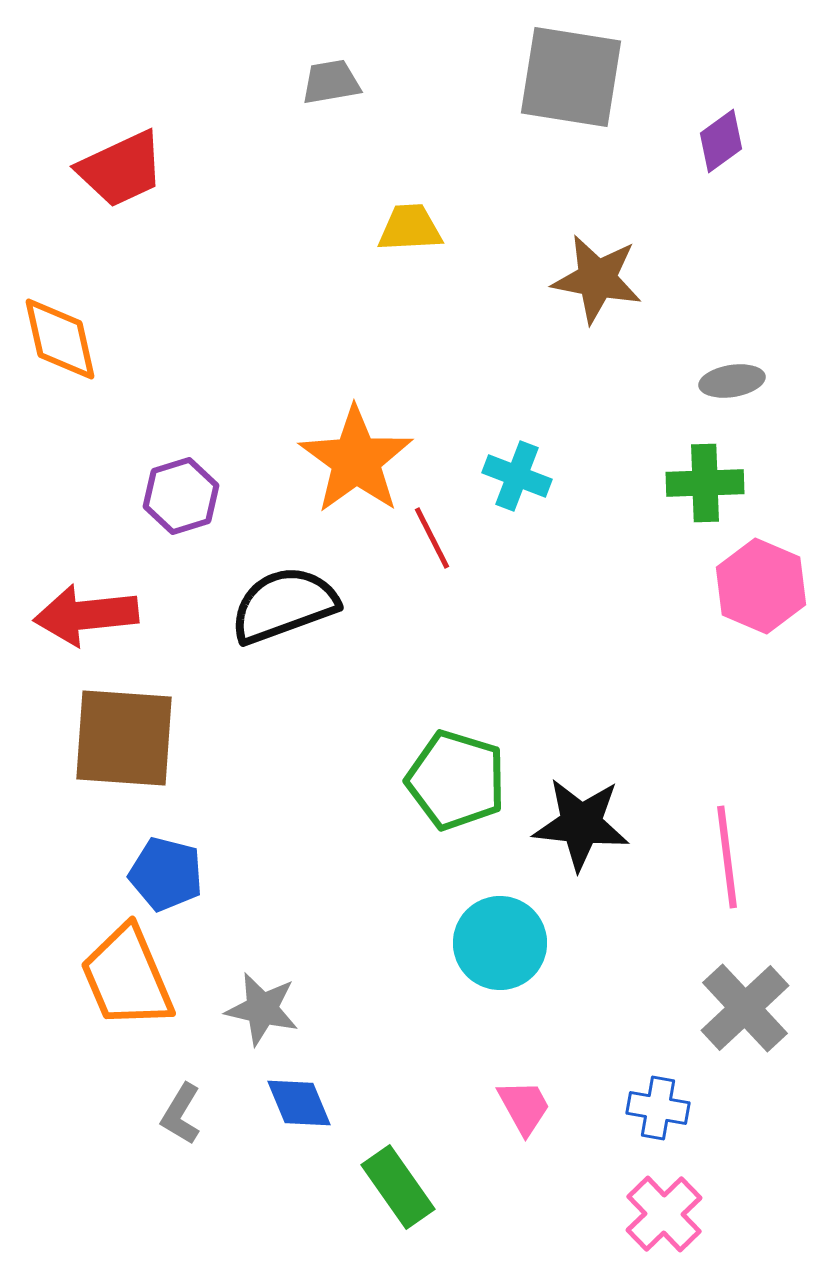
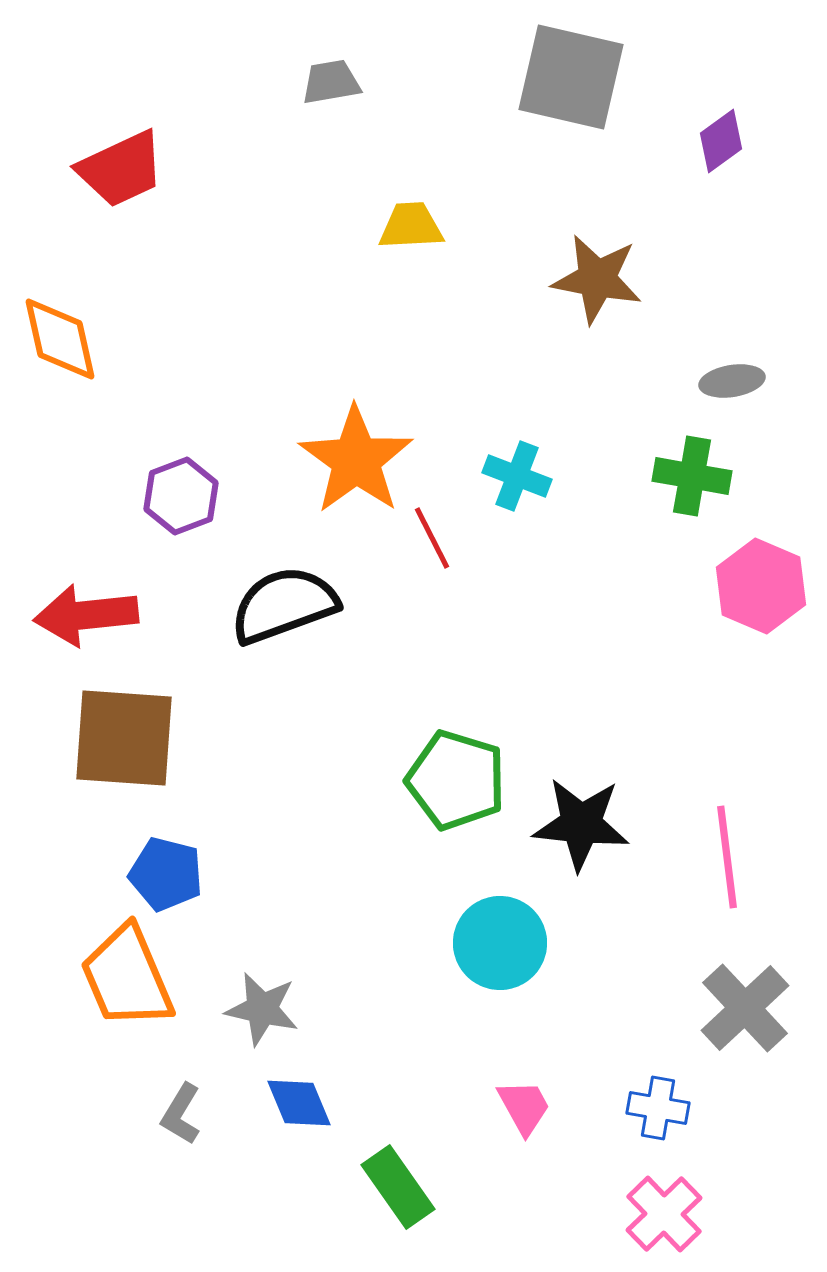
gray square: rotated 4 degrees clockwise
yellow trapezoid: moved 1 px right, 2 px up
green cross: moved 13 px left, 7 px up; rotated 12 degrees clockwise
purple hexagon: rotated 4 degrees counterclockwise
